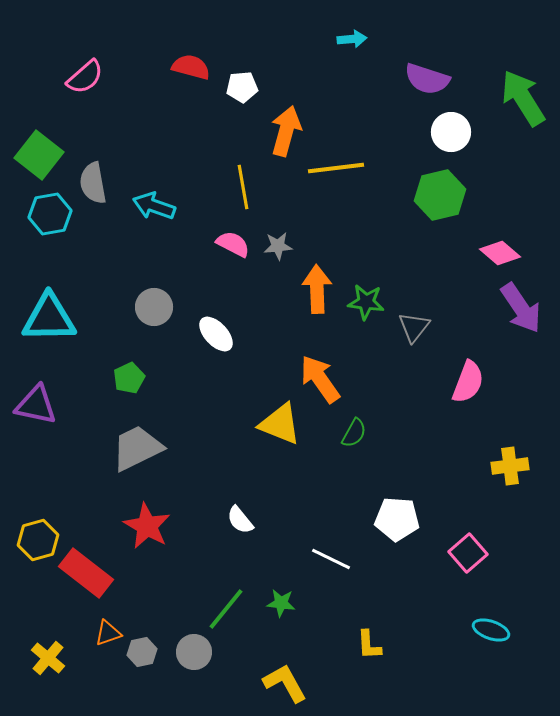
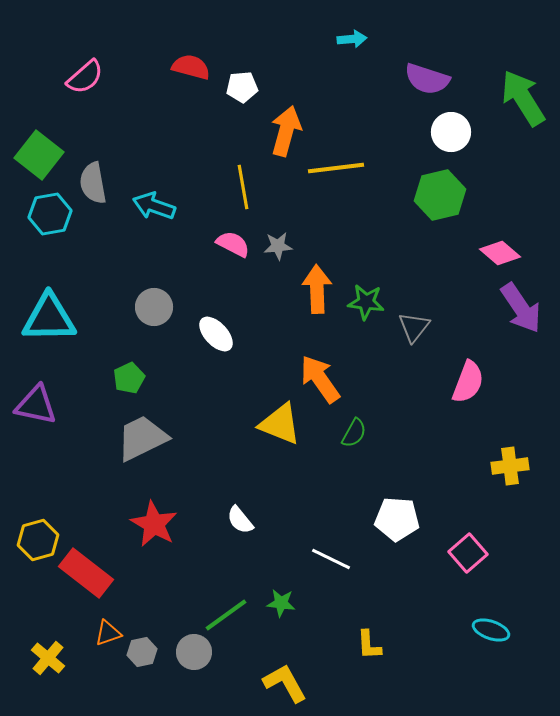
gray trapezoid at (137, 448): moved 5 px right, 10 px up
red star at (147, 526): moved 7 px right, 2 px up
green line at (226, 609): moved 6 px down; rotated 15 degrees clockwise
